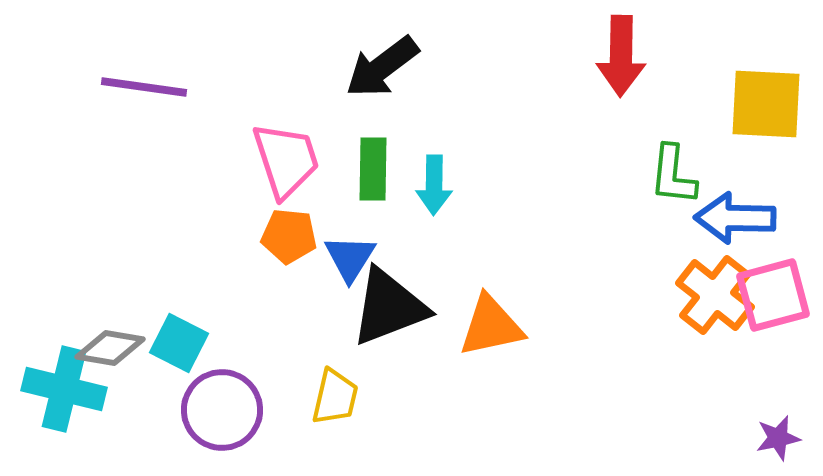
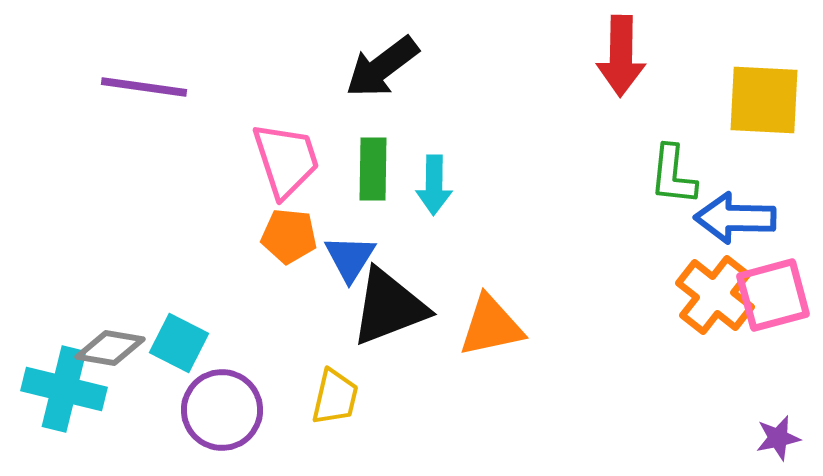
yellow square: moved 2 px left, 4 px up
